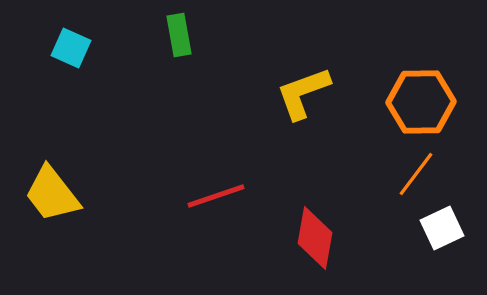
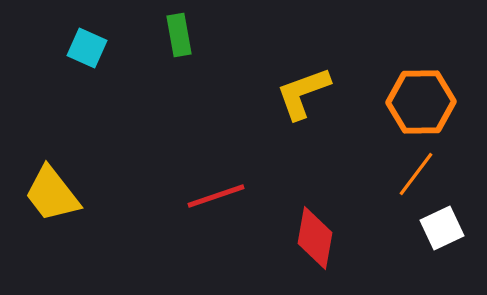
cyan square: moved 16 px right
